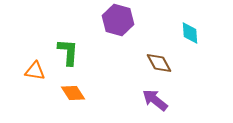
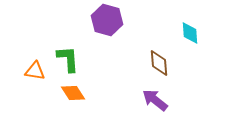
purple hexagon: moved 11 px left
green L-shape: moved 7 px down; rotated 8 degrees counterclockwise
brown diamond: rotated 24 degrees clockwise
